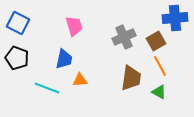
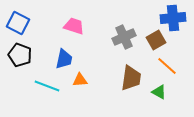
blue cross: moved 2 px left
pink trapezoid: rotated 55 degrees counterclockwise
brown square: moved 1 px up
black pentagon: moved 3 px right, 3 px up
orange line: moved 7 px right; rotated 20 degrees counterclockwise
cyan line: moved 2 px up
